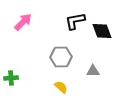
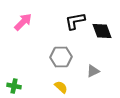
gray triangle: rotated 24 degrees counterclockwise
green cross: moved 3 px right, 8 px down; rotated 16 degrees clockwise
